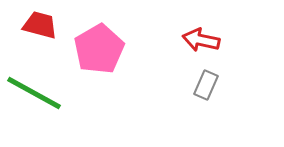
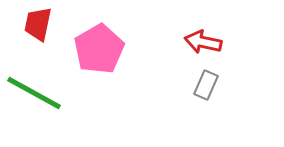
red trapezoid: moved 2 px left, 1 px up; rotated 93 degrees counterclockwise
red arrow: moved 2 px right, 2 px down
